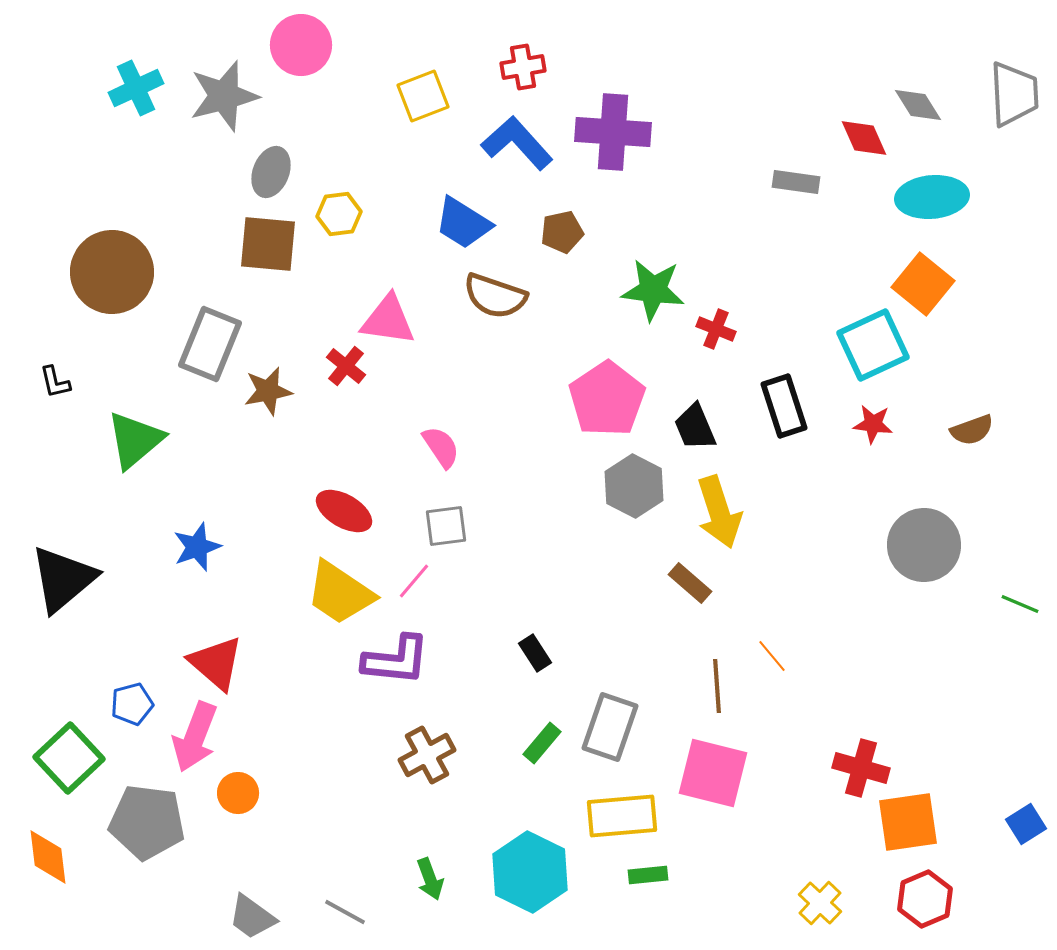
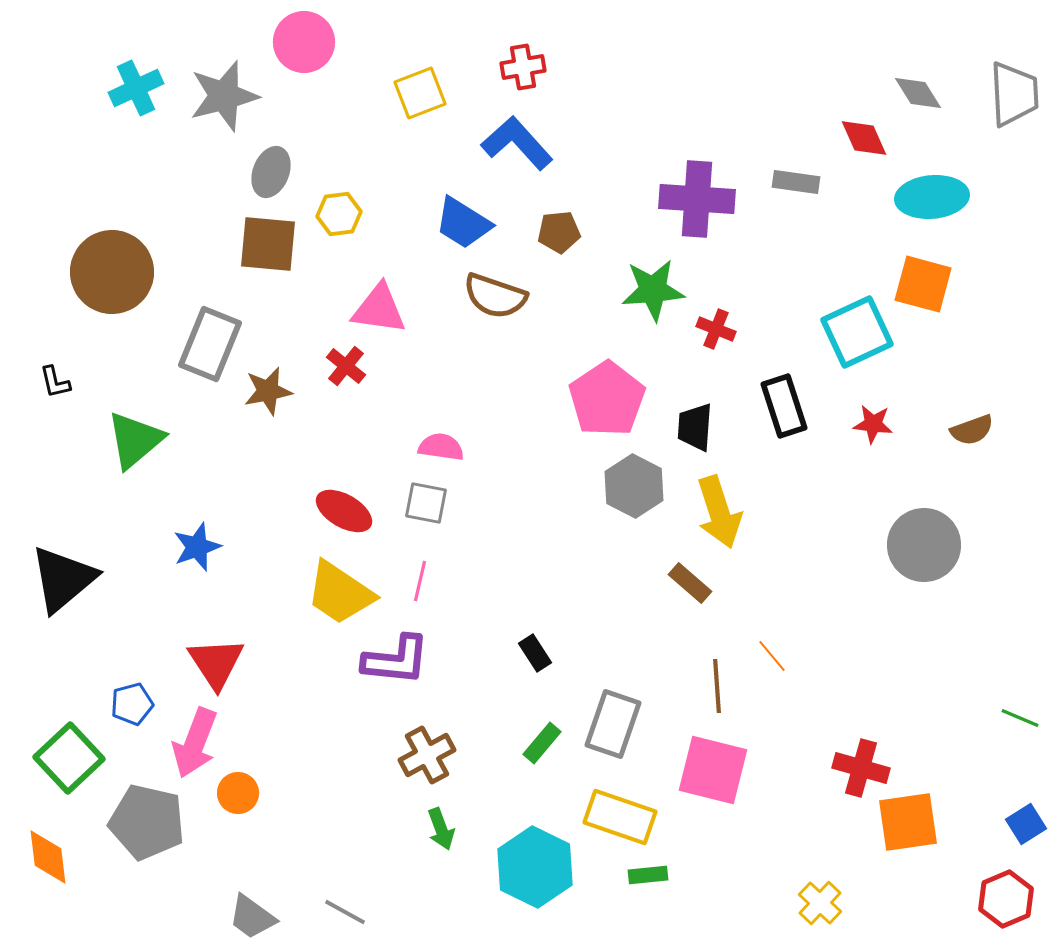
pink circle at (301, 45): moved 3 px right, 3 px up
yellow square at (423, 96): moved 3 px left, 3 px up
gray diamond at (918, 105): moved 12 px up
purple cross at (613, 132): moved 84 px right, 67 px down
brown pentagon at (562, 232): moved 3 px left; rotated 6 degrees clockwise
orange square at (923, 284): rotated 24 degrees counterclockwise
green star at (653, 290): rotated 12 degrees counterclockwise
pink triangle at (388, 320): moved 9 px left, 11 px up
cyan square at (873, 345): moved 16 px left, 13 px up
black trapezoid at (695, 427): rotated 27 degrees clockwise
pink semicircle at (441, 447): rotated 48 degrees counterclockwise
gray square at (446, 526): moved 20 px left, 23 px up; rotated 18 degrees clockwise
pink line at (414, 581): moved 6 px right; rotated 27 degrees counterclockwise
green line at (1020, 604): moved 114 px down
red triangle at (216, 663): rotated 16 degrees clockwise
gray rectangle at (610, 727): moved 3 px right, 3 px up
pink arrow at (195, 737): moved 6 px down
pink square at (713, 773): moved 3 px up
yellow rectangle at (622, 816): moved 2 px left, 1 px down; rotated 24 degrees clockwise
gray pentagon at (147, 822): rotated 6 degrees clockwise
cyan hexagon at (530, 872): moved 5 px right, 5 px up
green arrow at (430, 879): moved 11 px right, 50 px up
red hexagon at (925, 899): moved 81 px right
